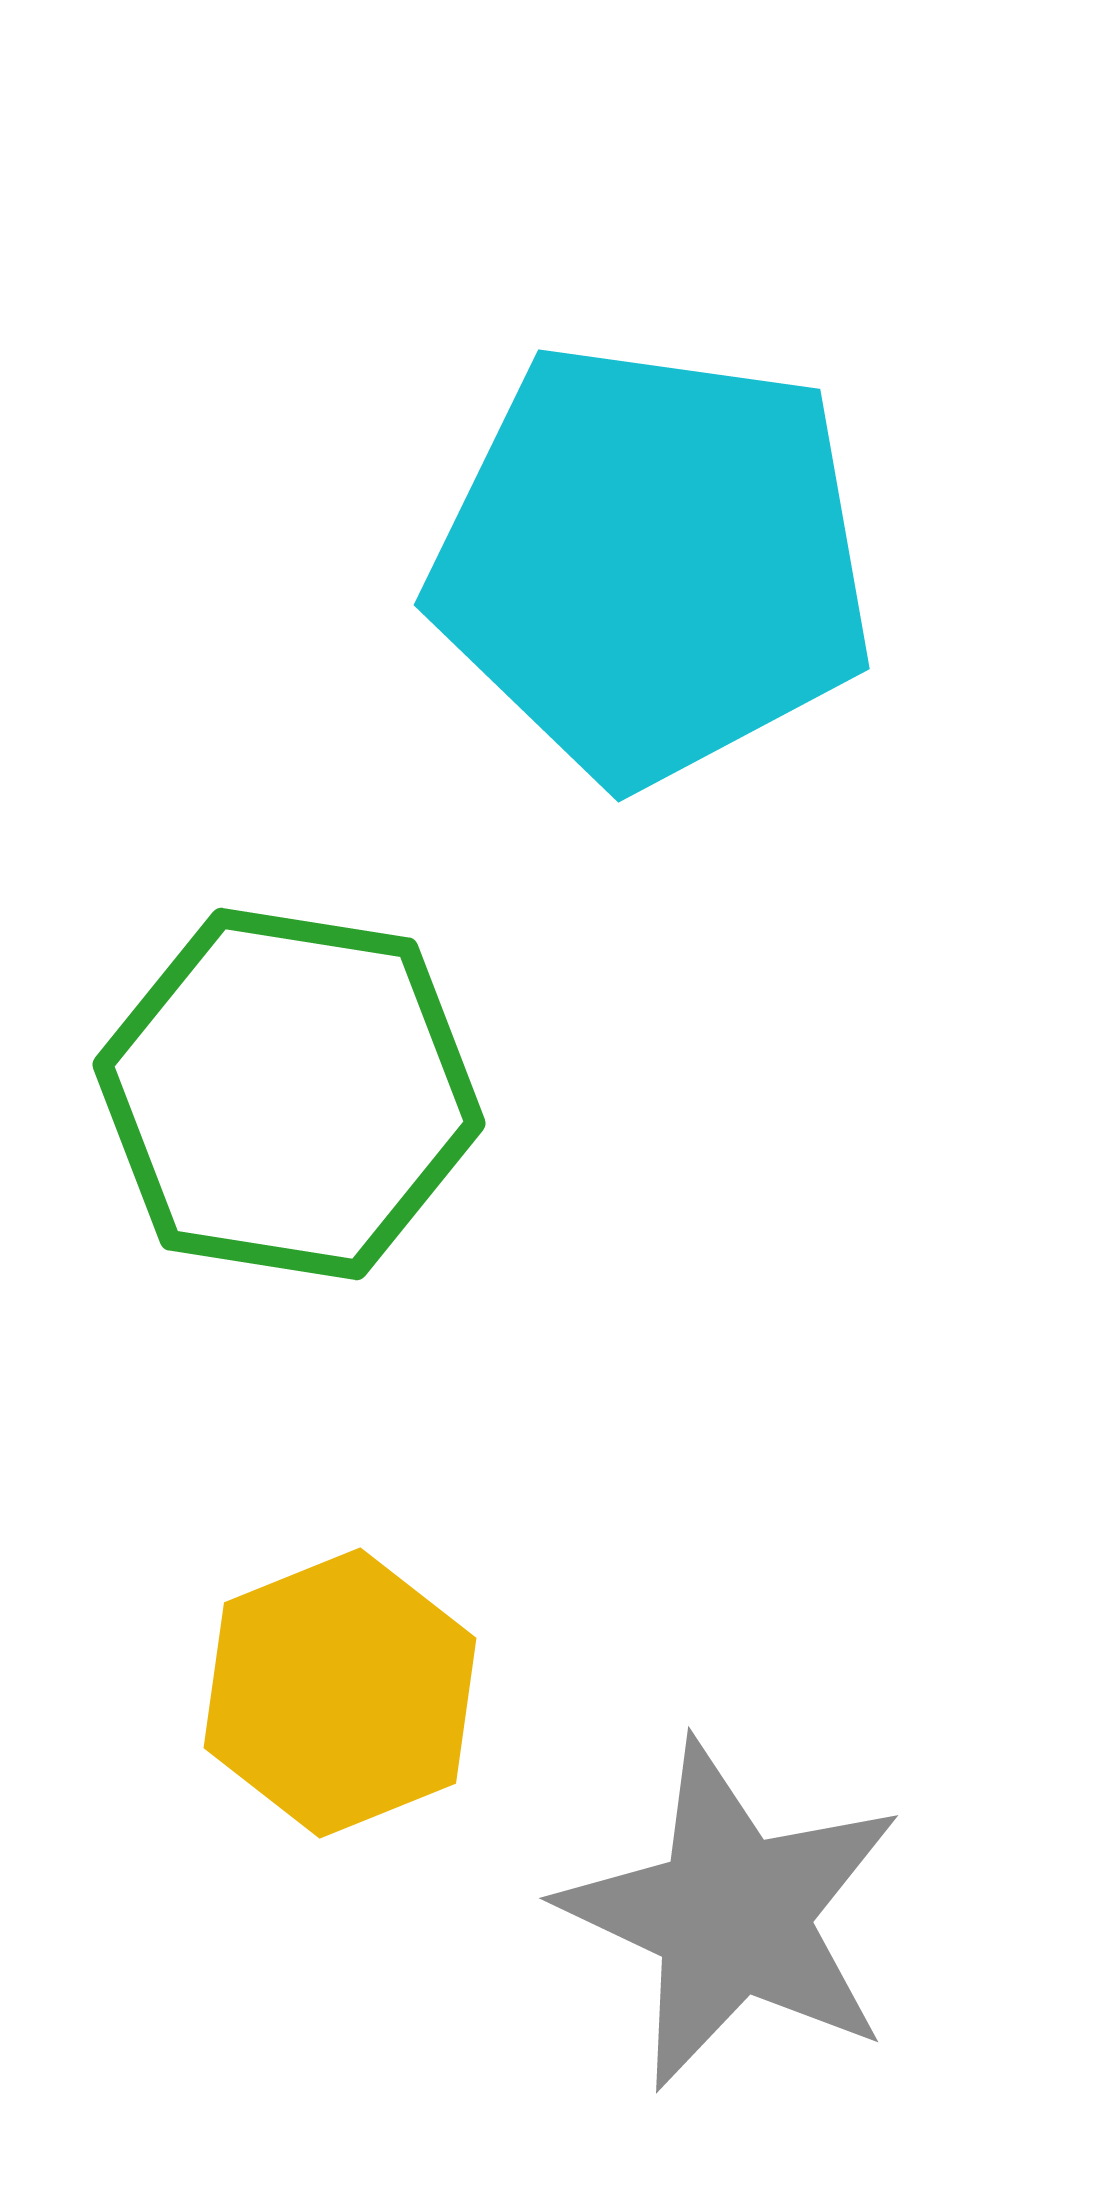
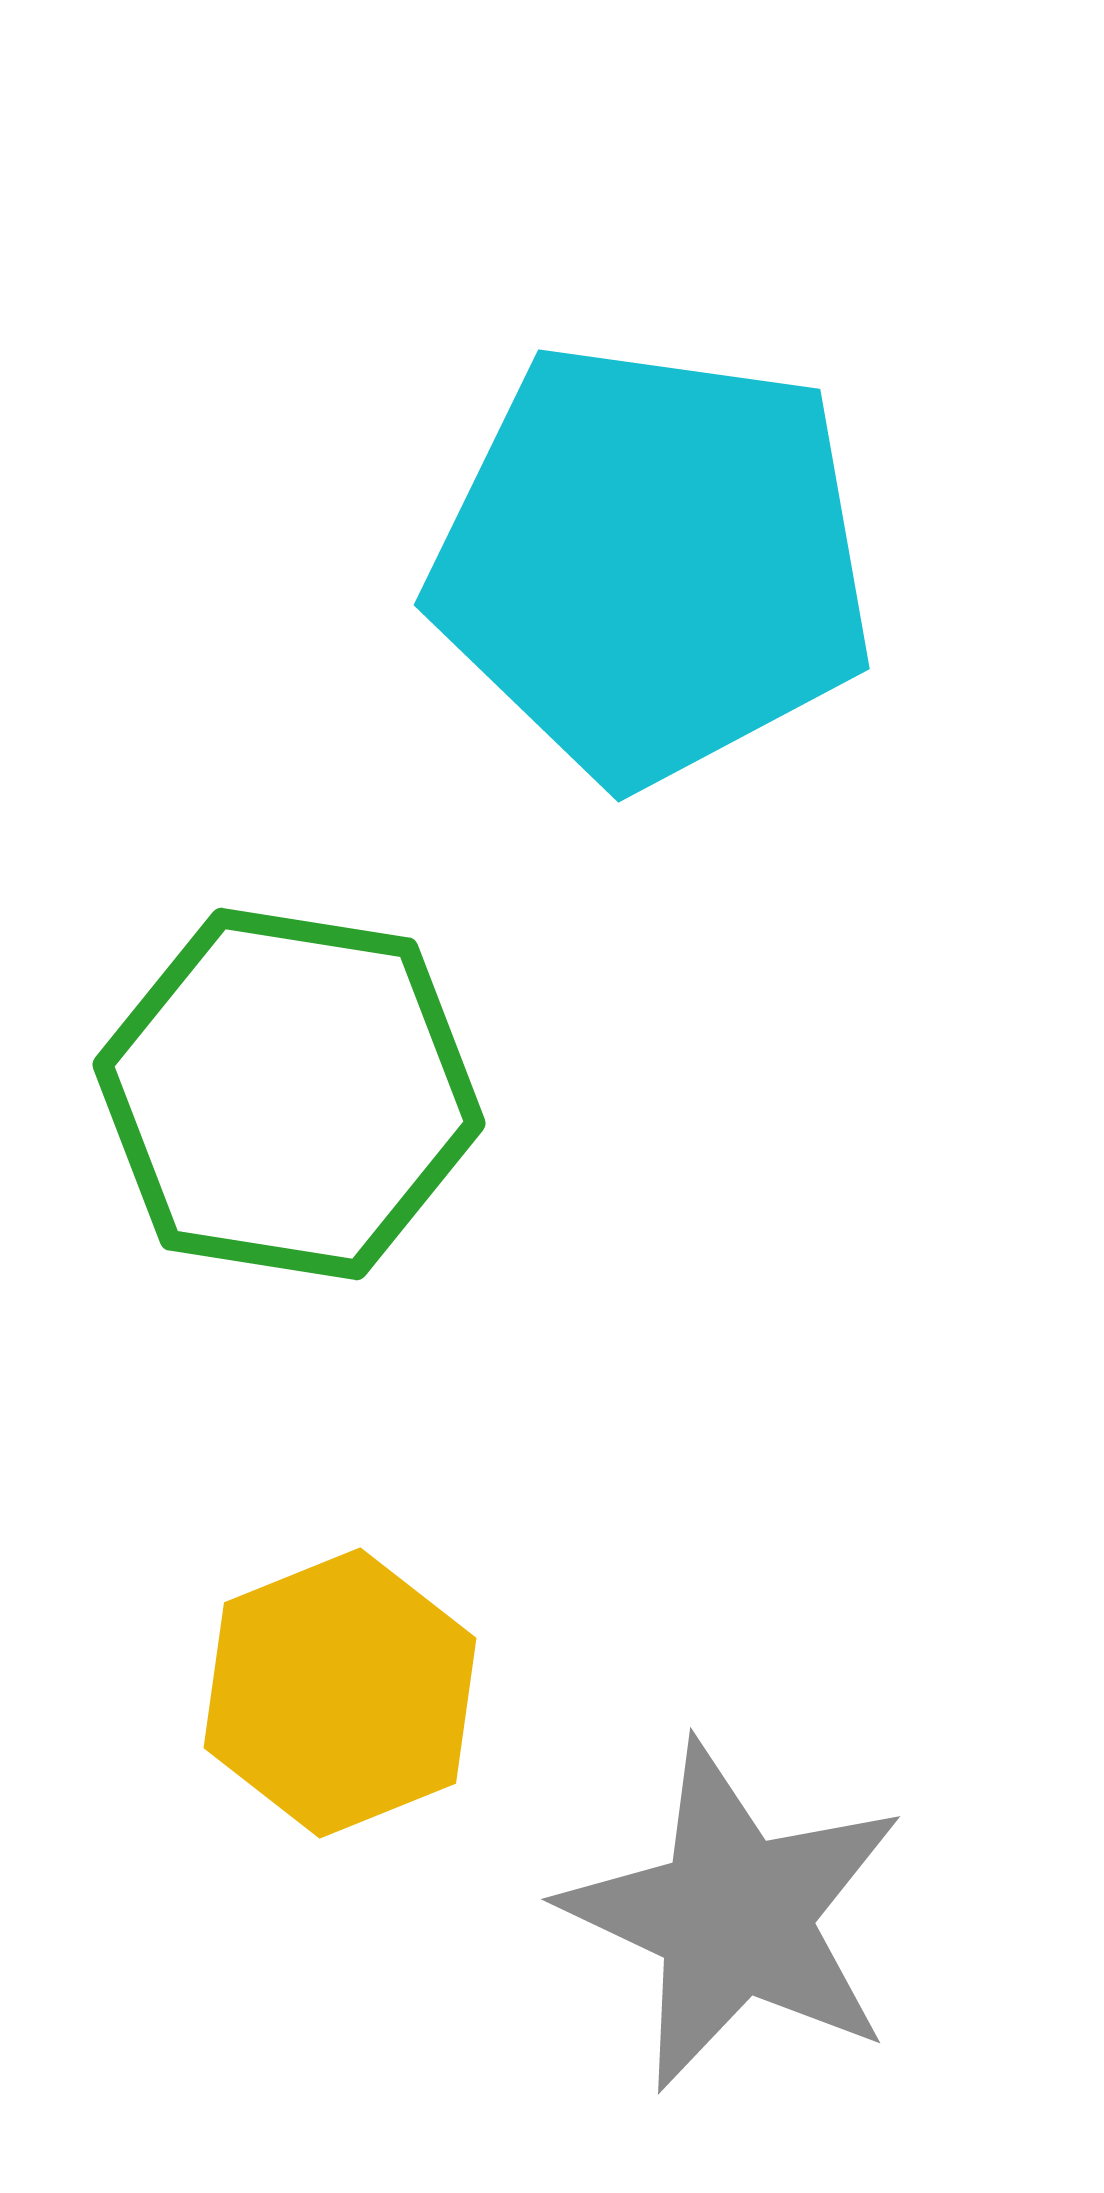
gray star: moved 2 px right, 1 px down
